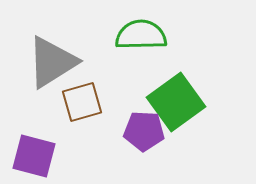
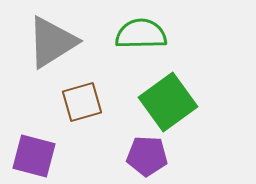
green semicircle: moved 1 px up
gray triangle: moved 20 px up
green square: moved 8 px left
purple pentagon: moved 3 px right, 25 px down
